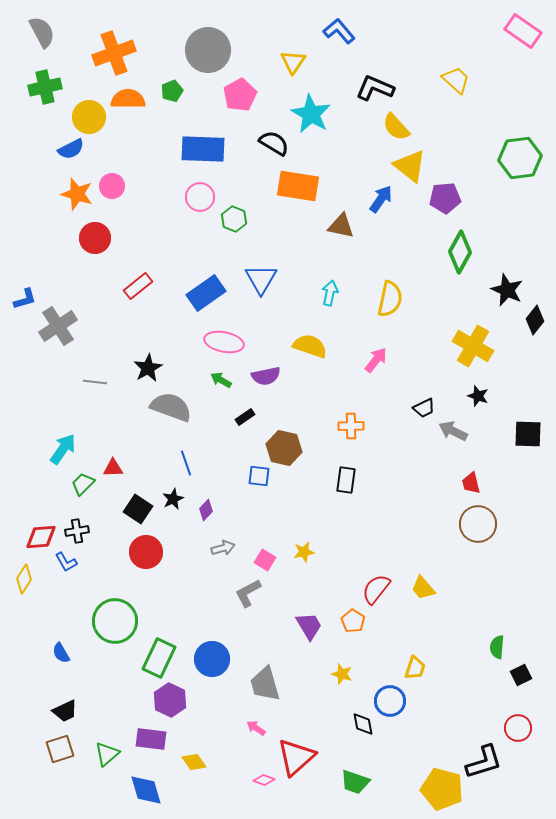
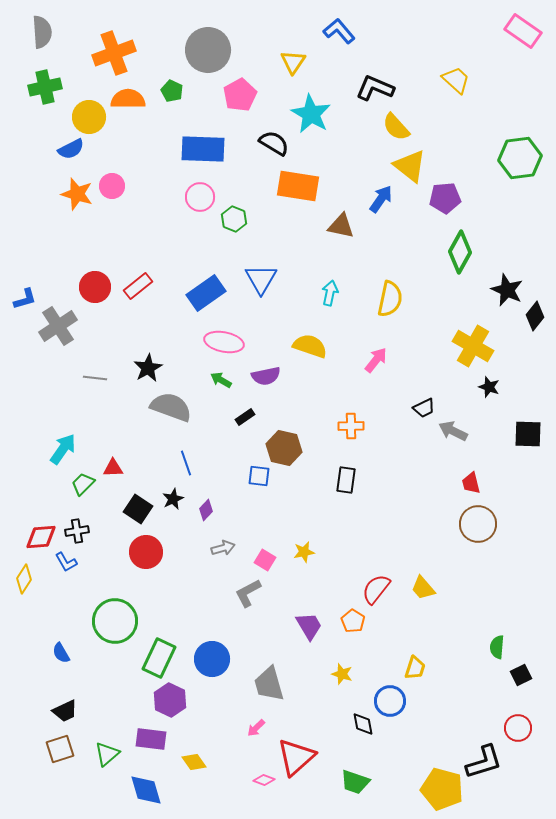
gray semicircle at (42, 32): rotated 24 degrees clockwise
green pentagon at (172, 91): rotated 25 degrees counterclockwise
red circle at (95, 238): moved 49 px down
black diamond at (535, 320): moved 4 px up
gray line at (95, 382): moved 4 px up
black star at (478, 396): moved 11 px right, 9 px up
gray trapezoid at (265, 684): moved 4 px right
pink arrow at (256, 728): rotated 78 degrees counterclockwise
